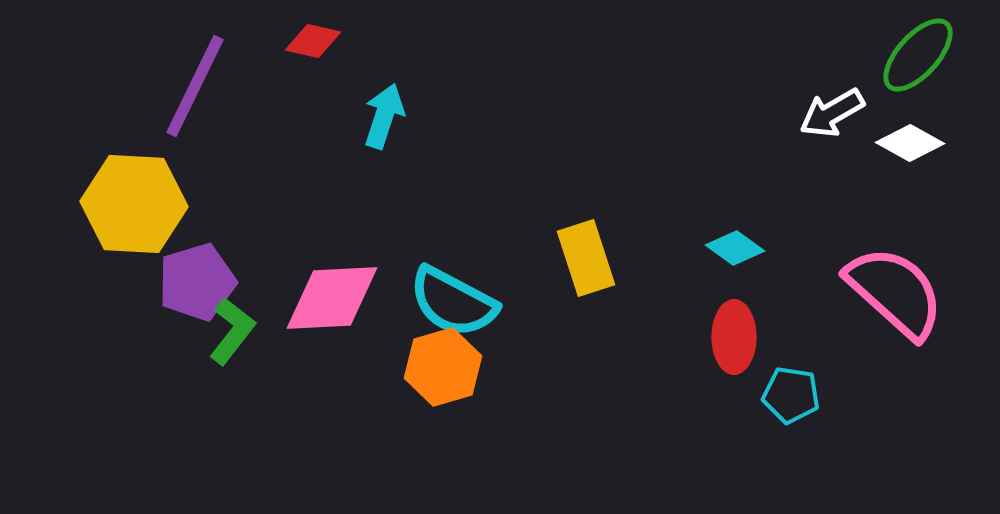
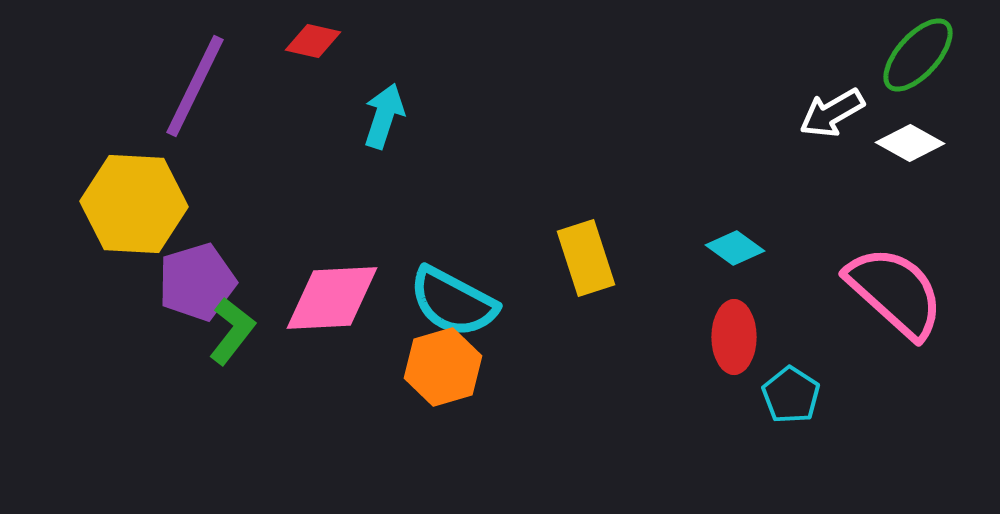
cyan pentagon: rotated 24 degrees clockwise
